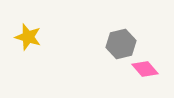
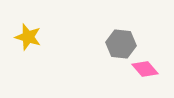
gray hexagon: rotated 20 degrees clockwise
